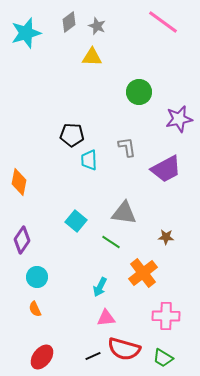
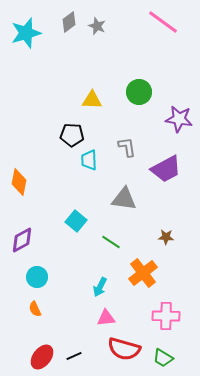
yellow triangle: moved 43 px down
purple star: rotated 20 degrees clockwise
gray triangle: moved 14 px up
purple diamond: rotated 28 degrees clockwise
black line: moved 19 px left
